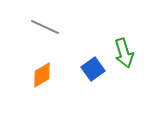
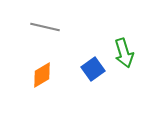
gray line: rotated 12 degrees counterclockwise
